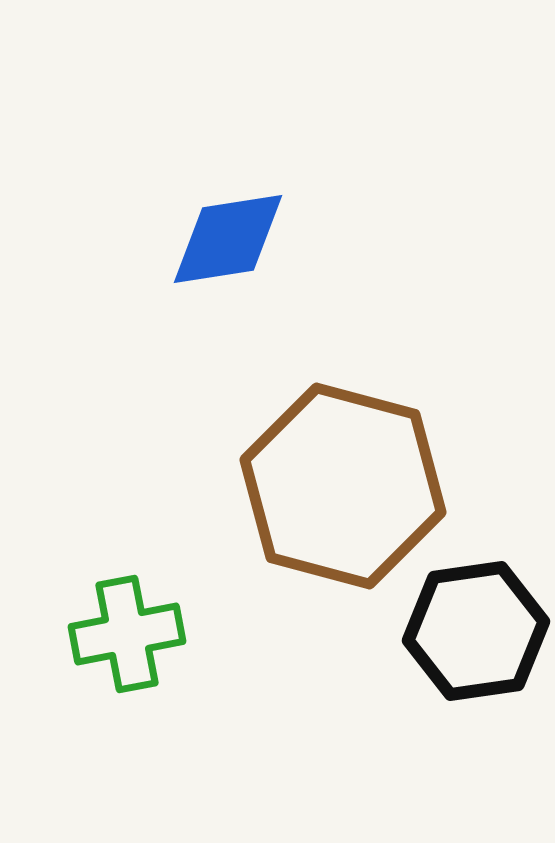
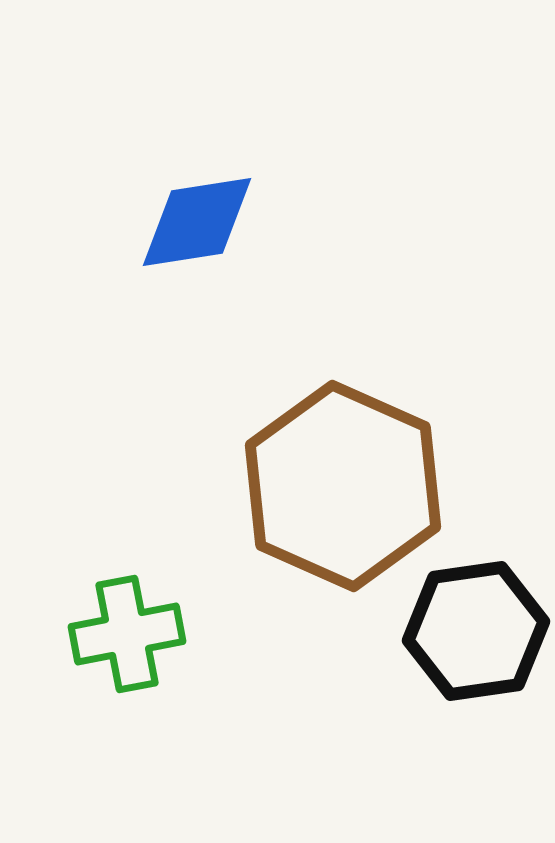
blue diamond: moved 31 px left, 17 px up
brown hexagon: rotated 9 degrees clockwise
